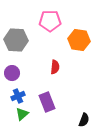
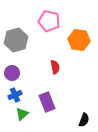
pink pentagon: moved 1 px left; rotated 15 degrees clockwise
gray hexagon: rotated 20 degrees counterclockwise
red semicircle: rotated 16 degrees counterclockwise
blue cross: moved 3 px left, 1 px up
